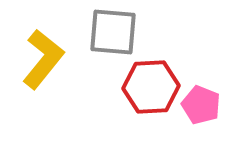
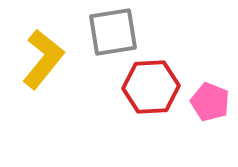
gray square: rotated 14 degrees counterclockwise
pink pentagon: moved 9 px right, 3 px up
